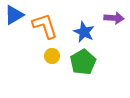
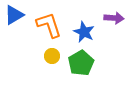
orange L-shape: moved 4 px right, 1 px up
green pentagon: moved 2 px left, 1 px down
